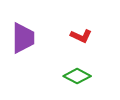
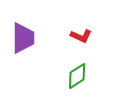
green diamond: rotated 60 degrees counterclockwise
